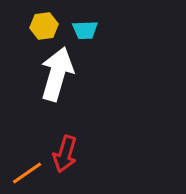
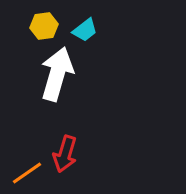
cyan trapezoid: rotated 36 degrees counterclockwise
